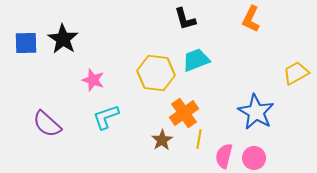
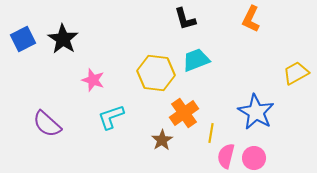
blue square: moved 3 px left, 4 px up; rotated 25 degrees counterclockwise
cyan L-shape: moved 5 px right
yellow line: moved 12 px right, 6 px up
pink semicircle: moved 2 px right
